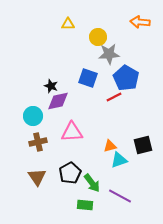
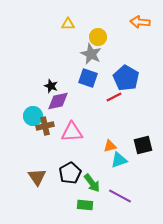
gray star: moved 18 px left; rotated 30 degrees clockwise
brown cross: moved 7 px right, 16 px up
